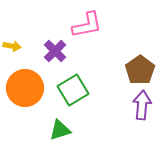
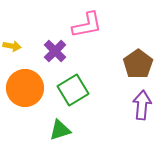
brown pentagon: moved 2 px left, 6 px up
